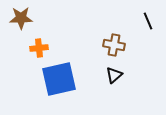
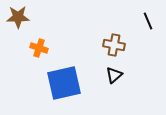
brown star: moved 3 px left, 1 px up
orange cross: rotated 24 degrees clockwise
blue square: moved 5 px right, 4 px down
